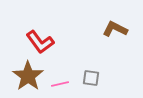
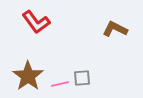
red L-shape: moved 4 px left, 20 px up
gray square: moved 9 px left; rotated 12 degrees counterclockwise
